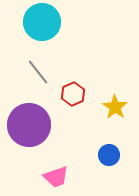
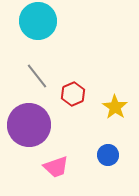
cyan circle: moved 4 px left, 1 px up
gray line: moved 1 px left, 4 px down
blue circle: moved 1 px left
pink trapezoid: moved 10 px up
